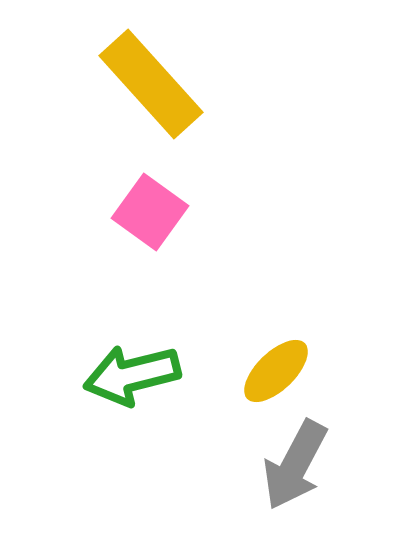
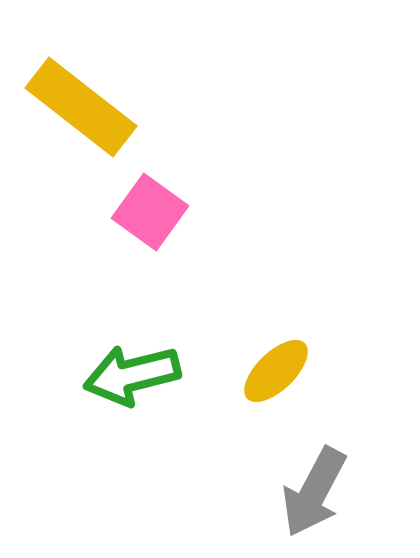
yellow rectangle: moved 70 px left, 23 px down; rotated 10 degrees counterclockwise
gray arrow: moved 19 px right, 27 px down
